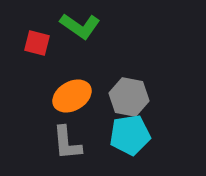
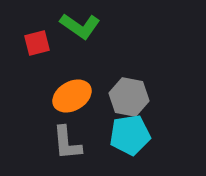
red square: rotated 28 degrees counterclockwise
